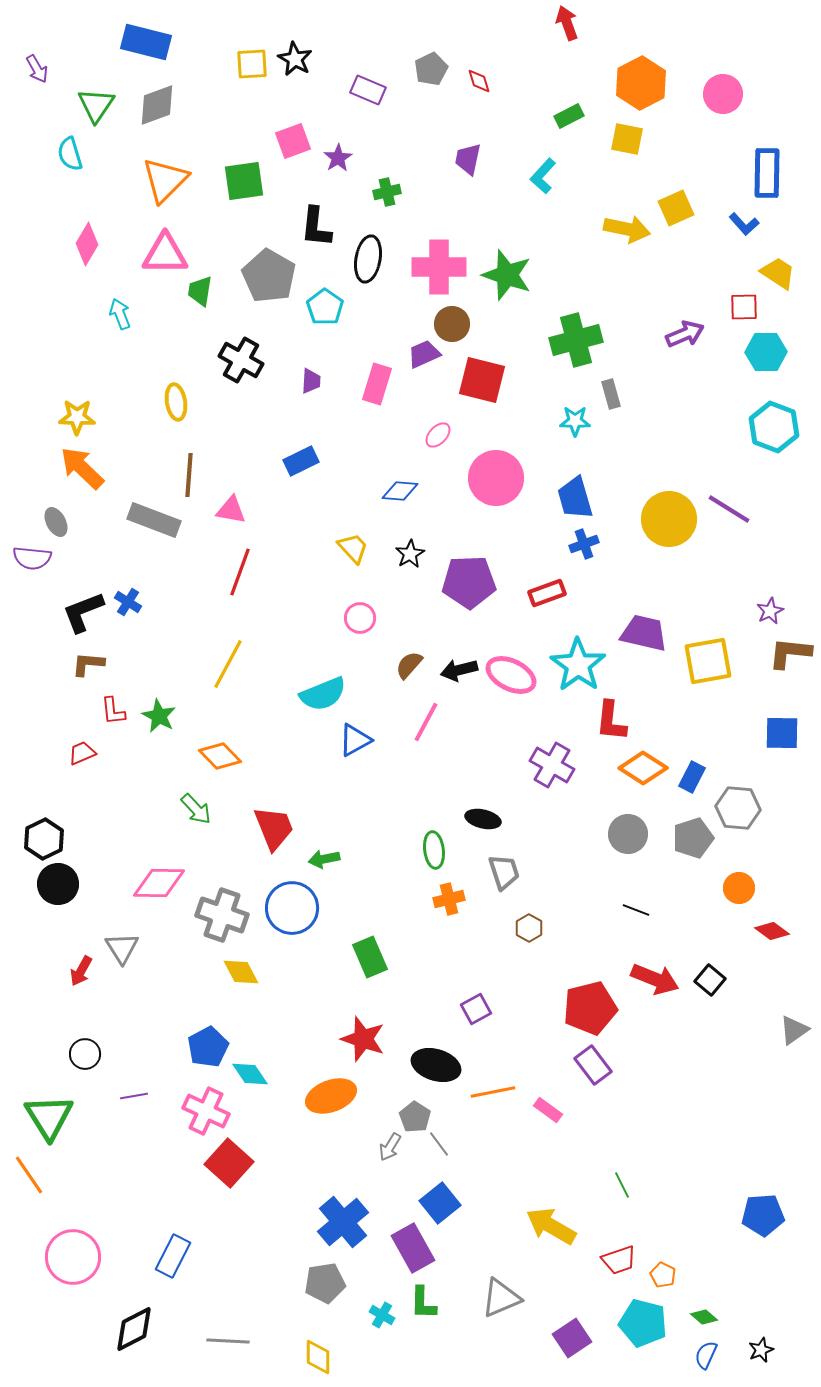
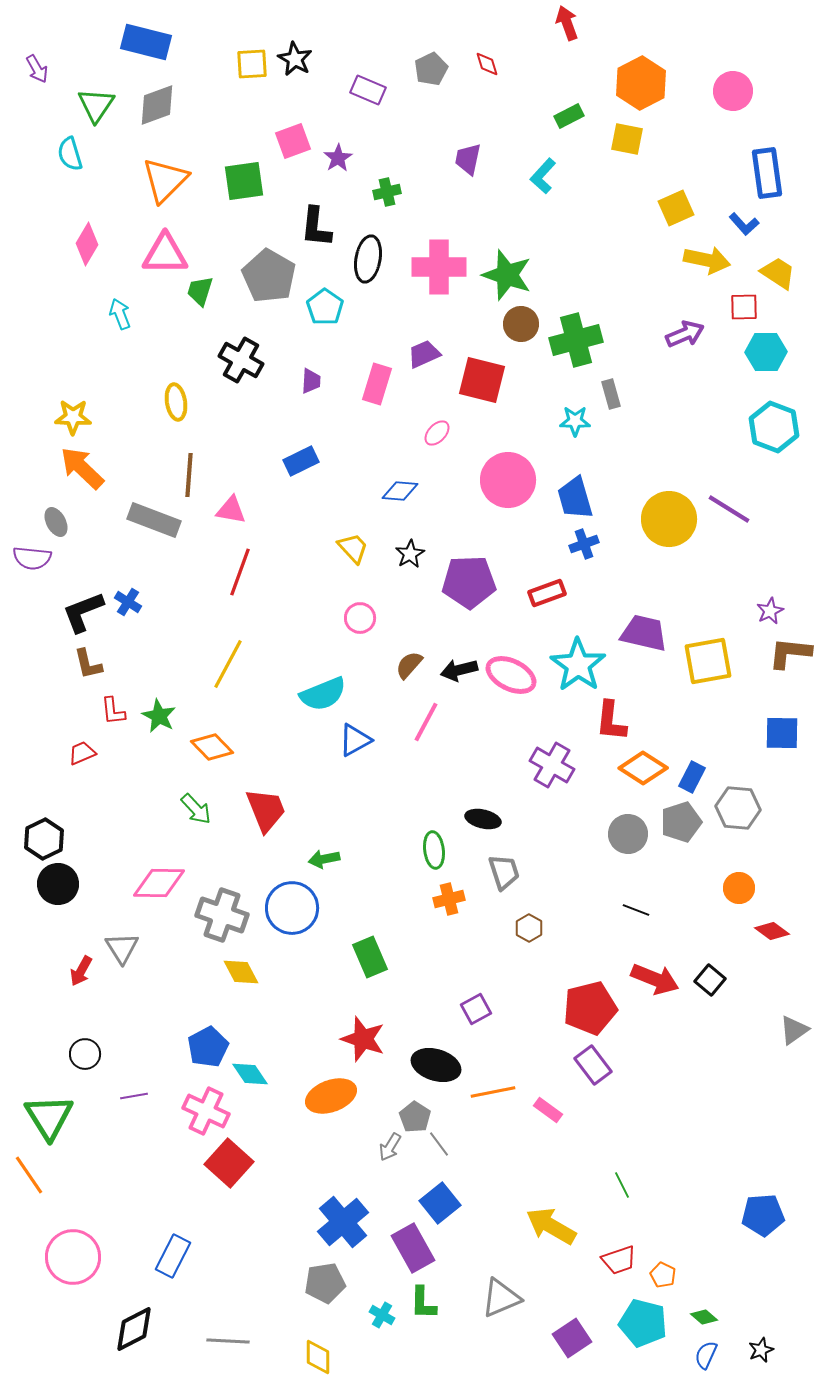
red diamond at (479, 81): moved 8 px right, 17 px up
pink circle at (723, 94): moved 10 px right, 3 px up
blue rectangle at (767, 173): rotated 9 degrees counterclockwise
yellow arrow at (627, 229): moved 80 px right, 31 px down
green trapezoid at (200, 291): rotated 8 degrees clockwise
brown circle at (452, 324): moved 69 px right
yellow star at (77, 417): moved 4 px left
pink ellipse at (438, 435): moved 1 px left, 2 px up
pink circle at (496, 478): moved 12 px right, 2 px down
brown L-shape at (88, 664): rotated 108 degrees counterclockwise
orange diamond at (220, 756): moved 8 px left, 9 px up
red trapezoid at (274, 828): moved 8 px left, 18 px up
gray pentagon at (693, 838): moved 12 px left, 16 px up
